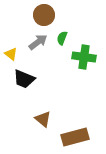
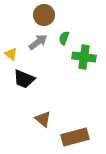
green semicircle: moved 2 px right
